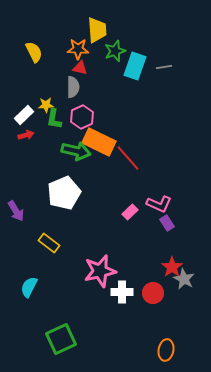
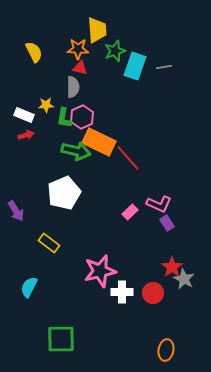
white rectangle: rotated 66 degrees clockwise
green L-shape: moved 10 px right, 1 px up
green square: rotated 24 degrees clockwise
